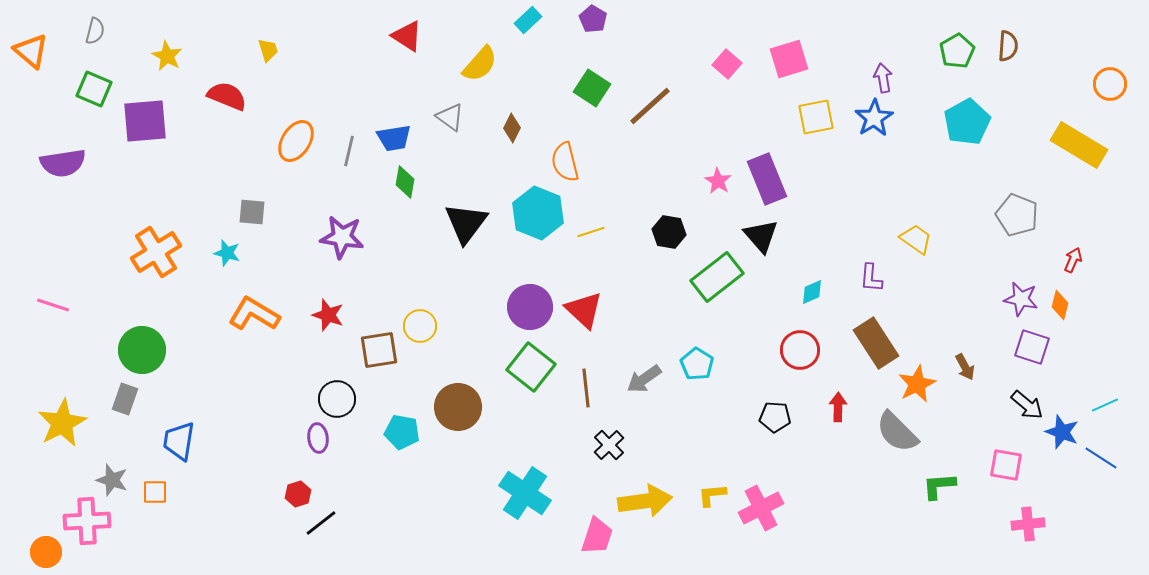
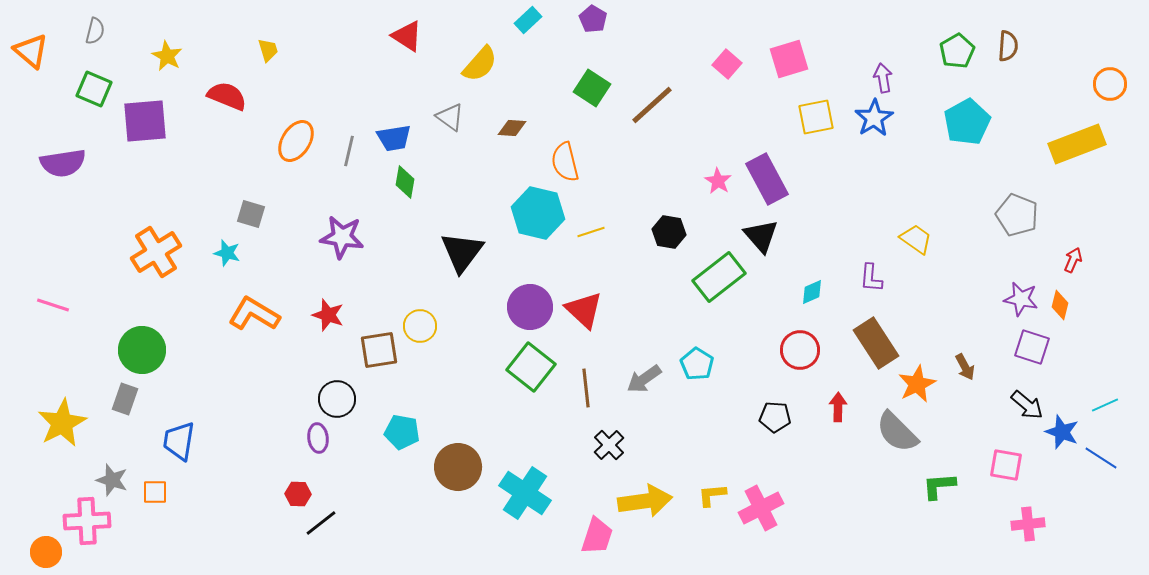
brown line at (650, 106): moved 2 px right, 1 px up
brown diamond at (512, 128): rotated 68 degrees clockwise
yellow rectangle at (1079, 145): moved 2 px left, 1 px up; rotated 52 degrees counterclockwise
purple rectangle at (767, 179): rotated 6 degrees counterclockwise
gray square at (252, 212): moved 1 px left, 2 px down; rotated 12 degrees clockwise
cyan hexagon at (538, 213): rotated 9 degrees counterclockwise
black triangle at (466, 223): moved 4 px left, 29 px down
green rectangle at (717, 277): moved 2 px right
brown circle at (458, 407): moved 60 px down
red hexagon at (298, 494): rotated 20 degrees clockwise
